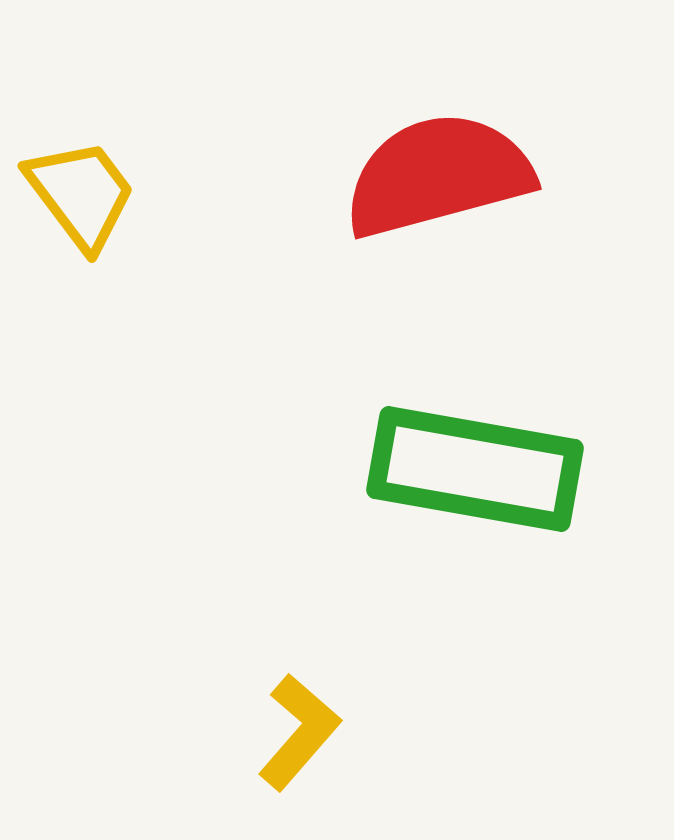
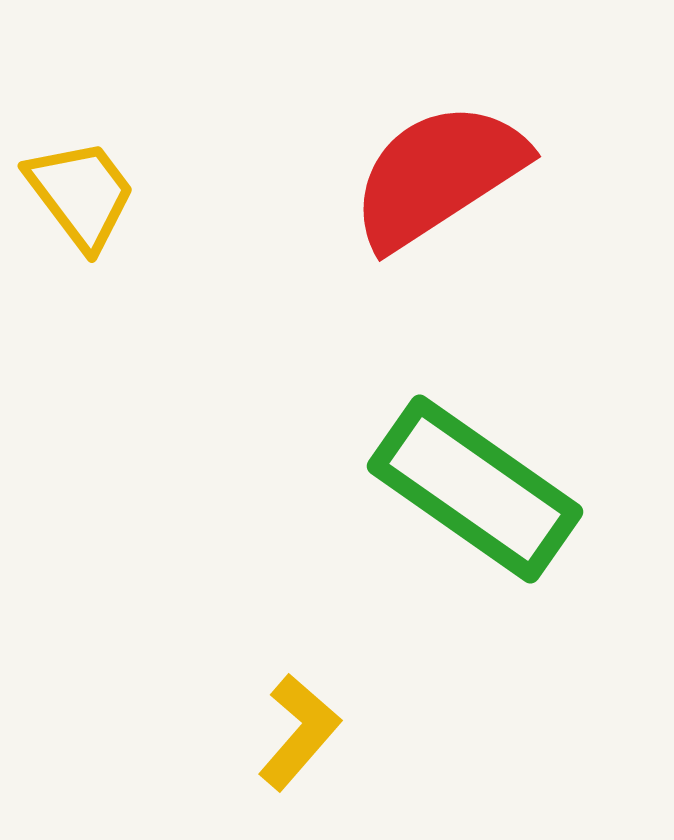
red semicircle: rotated 18 degrees counterclockwise
green rectangle: moved 20 px down; rotated 25 degrees clockwise
